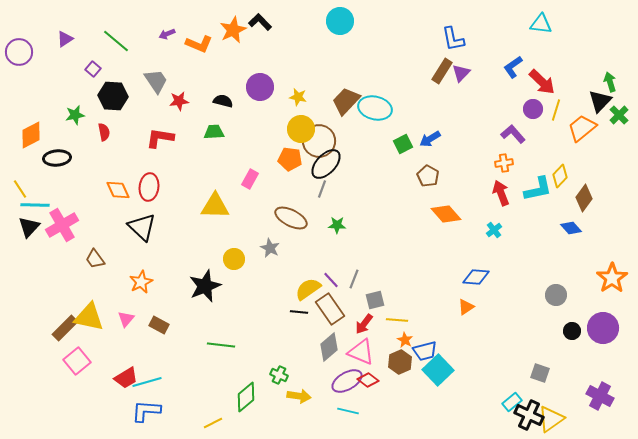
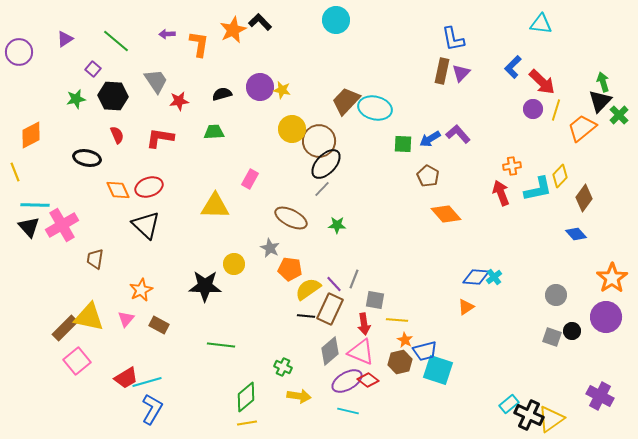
cyan circle at (340, 21): moved 4 px left, 1 px up
purple arrow at (167, 34): rotated 21 degrees clockwise
orange L-shape at (199, 44): rotated 104 degrees counterclockwise
blue L-shape at (513, 67): rotated 10 degrees counterclockwise
brown rectangle at (442, 71): rotated 20 degrees counterclockwise
green arrow at (610, 82): moved 7 px left
yellow star at (298, 97): moved 16 px left, 7 px up
black semicircle at (223, 101): moved 1 px left, 7 px up; rotated 30 degrees counterclockwise
green star at (75, 115): moved 1 px right, 16 px up
yellow circle at (301, 129): moved 9 px left
red semicircle at (104, 132): moved 13 px right, 3 px down; rotated 12 degrees counterclockwise
purple L-shape at (513, 134): moved 55 px left
green square at (403, 144): rotated 30 degrees clockwise
black ellipse at (57, 158): moved 30 px right; rotated 16 degrees clockwise
orange pentagon at (290, 159): moved 110 px down
orange cross at (504, 163): moved 8 px right, 3 px down
red ellipse at (149, 187): rotated 64 degrees clockwise
yellow line at (20, 189): moved 5 px left, 17 px up; rotated 12 degrees clockwise
gray line at (322, 189): rotated 24 degrees clockwise
black triangle at (29, 227): rotated 25 degrees counterclockwise
black triangle at (142, 227): moved 4 px right, 2 px up
blue diamond at (571, 228): moved 5 px right, 6 px down
cyan cross at (494, 230): moved 47 px down
brown trapezoid at (95, 259): rotated 45 degrees clockwise
yellow circle at (234, 259): moved 5 px down
purple line at (331, 280): moved 3 px right, 4 px down
orange star at (141, 282): moved 8 px down
black star at (205, 286): rotated 24 degrees clockwise
gray square at (375, 300): rotated 24 degrees clockwise
brown rectangle at (330, 309): rotated 60 degrees clockwise
black line at (299, 312): moved 7 px right, 4 px down
red arrow at (364, 324): rotated 45 degrees counterclockwise
purple circle at (603, 328): moved 3 px right, 11 px up
gray diamond at (329, 347): moved 1 px right, 4 px down
brown hexagon at (400, 362): rotated 10 degrees clockwise
cyan square at (438, 370): rotated 28 degrees counterclockwise
gray square at (540, 373): moved 12 px right, 36 px up
green cross at (279, 375): moved 4 px right, 8 px up
cyan rectangle at (512, 402): moved 3 px left, 2 px down
blue L-shape at (146, 411): moved 6 px right, 2 px up; rotated 116 degrees clockwise
yellow line at (213, 423): moved 34 px right; rotated 18 degrees clockwise
